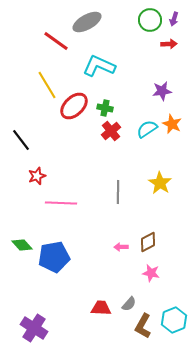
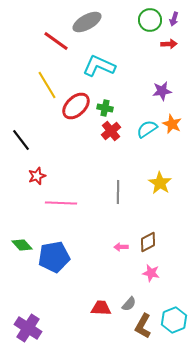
red ellipse: moved 2 px right
purple cross: moved 6 px left
